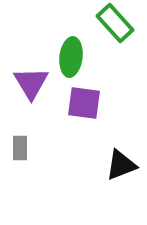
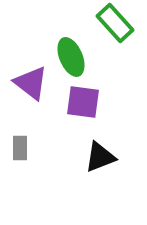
green ellipse: rotated 30 degrees counterclockwise
purple triangle: rotated 21 degrees counterclockwise
purple square: moved 1 px left, 1 px up
black triangle: moved 21 px left, 8 px up
